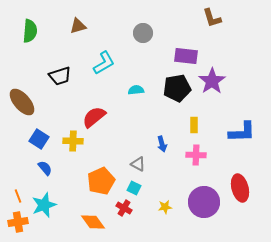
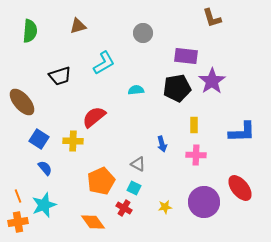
red ellipse: rotated 24 degrees counterclockwise
